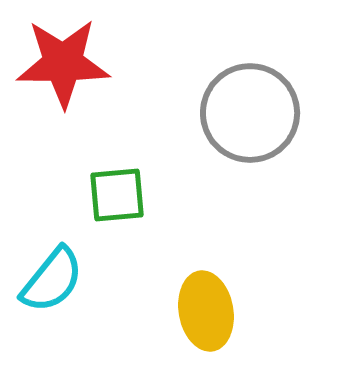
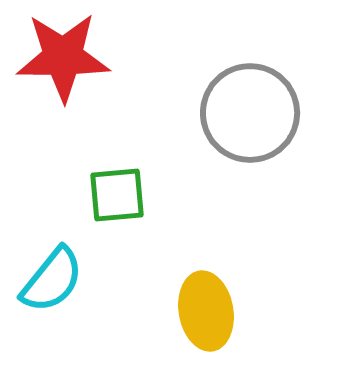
red star: moved 6 px up
